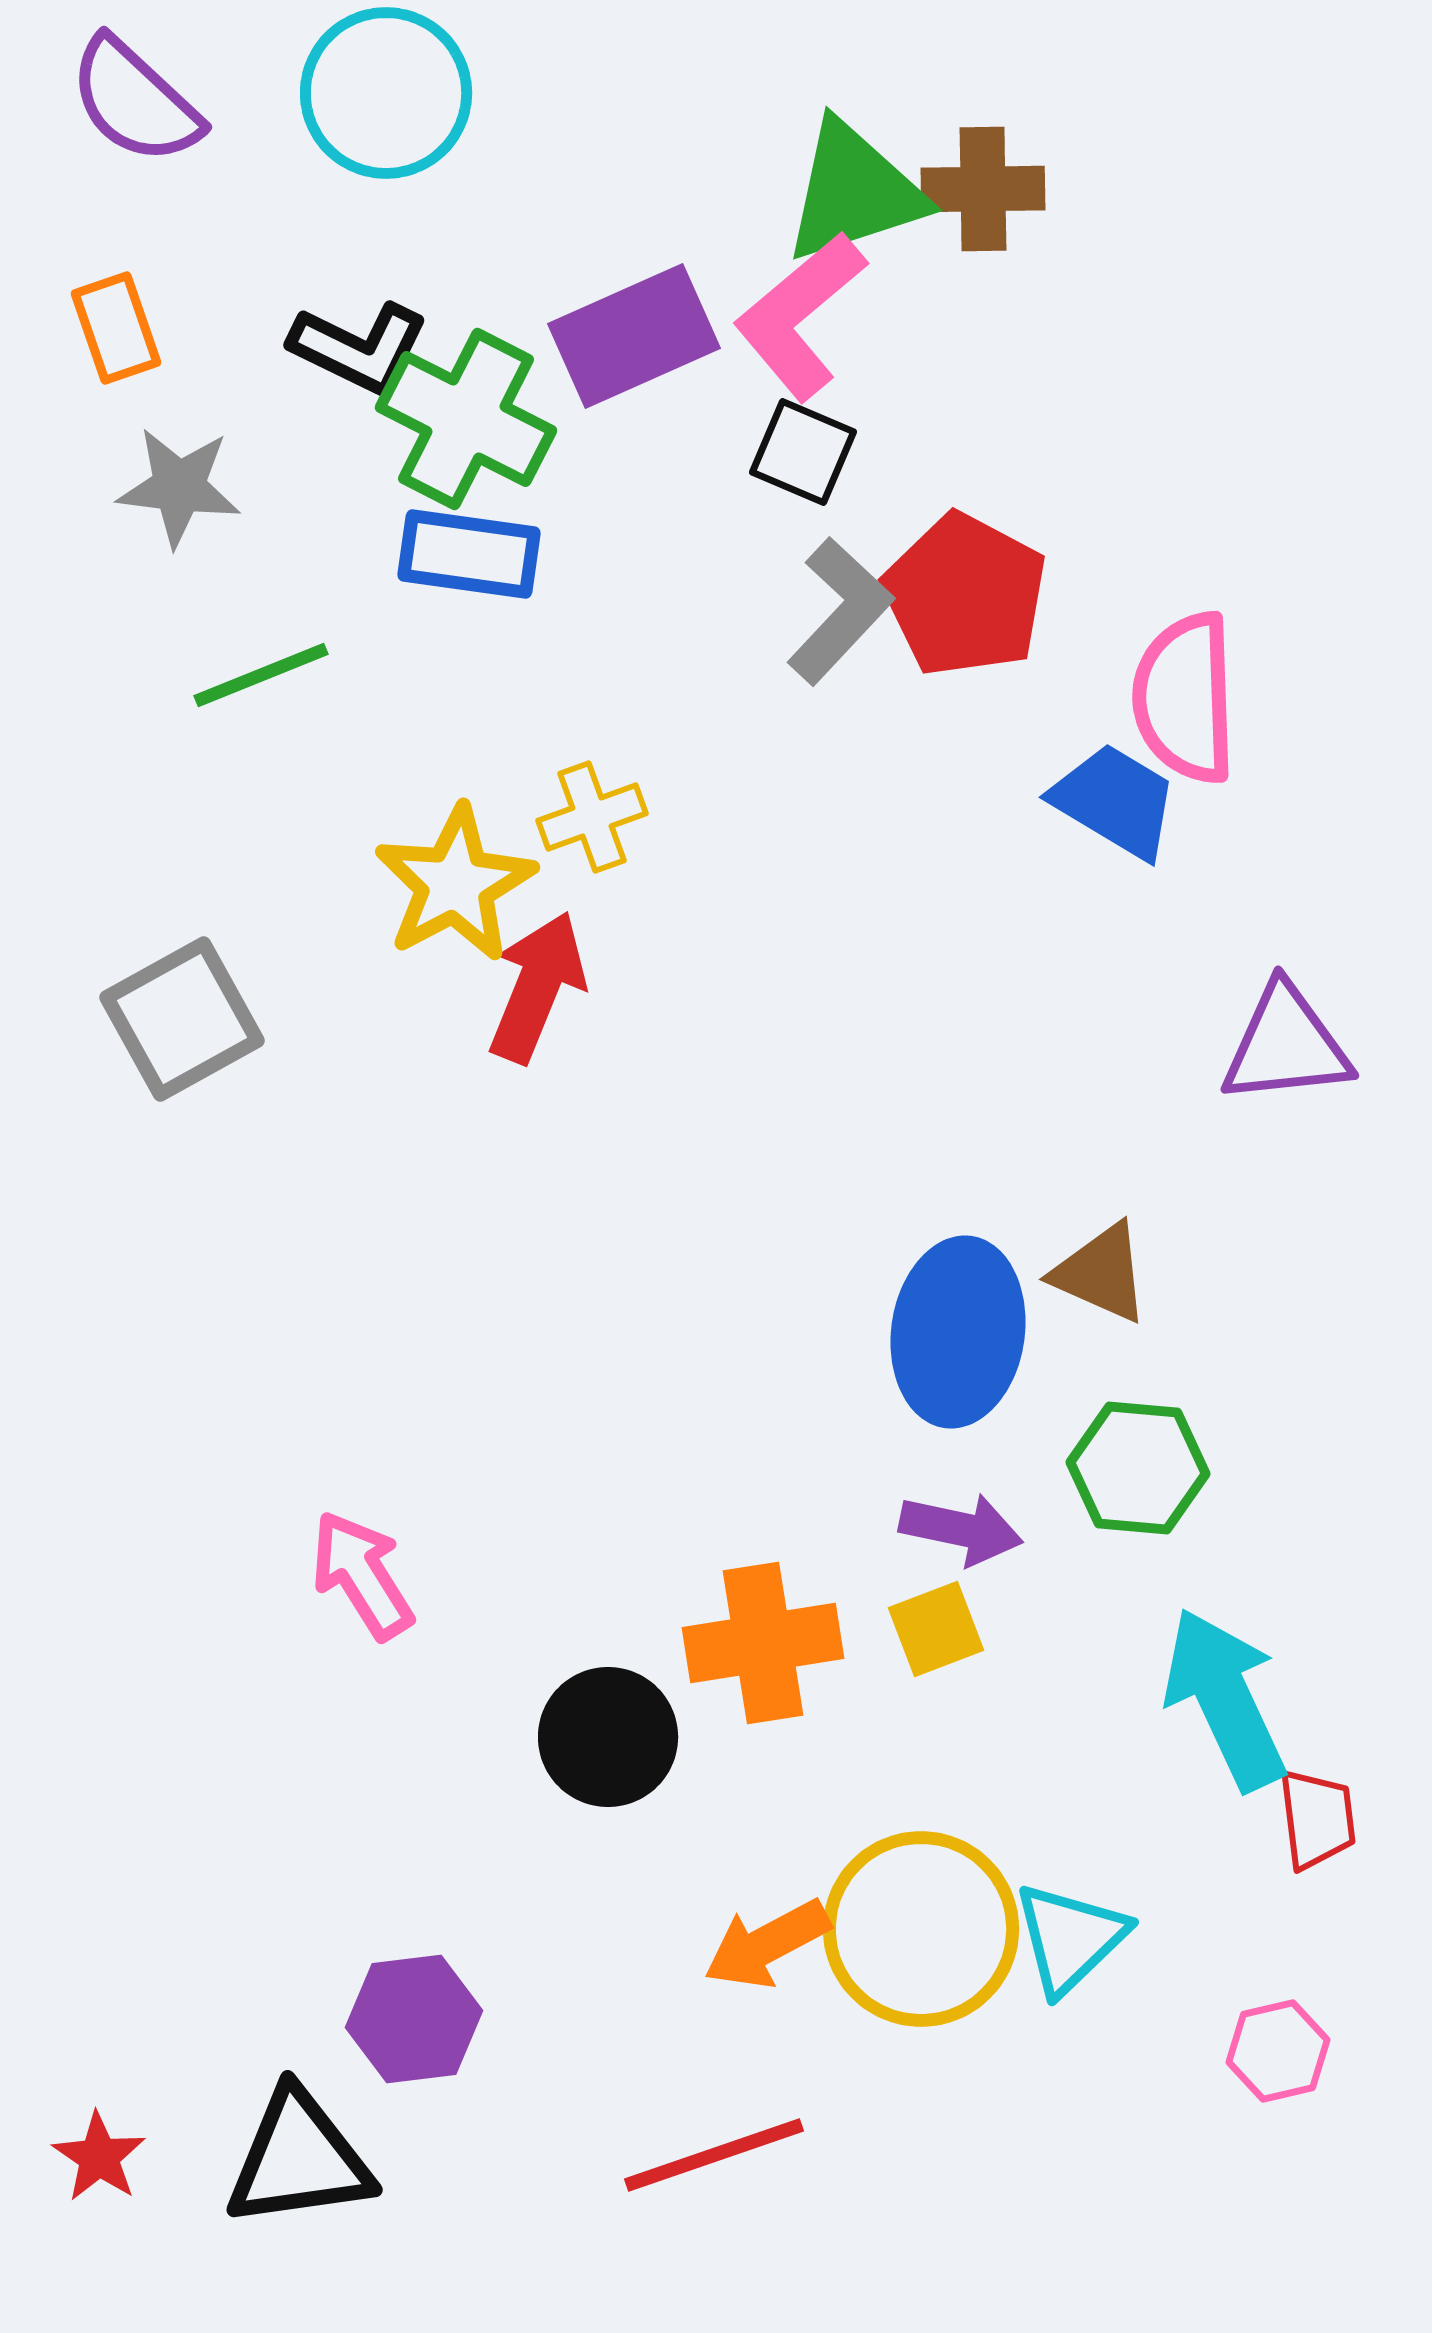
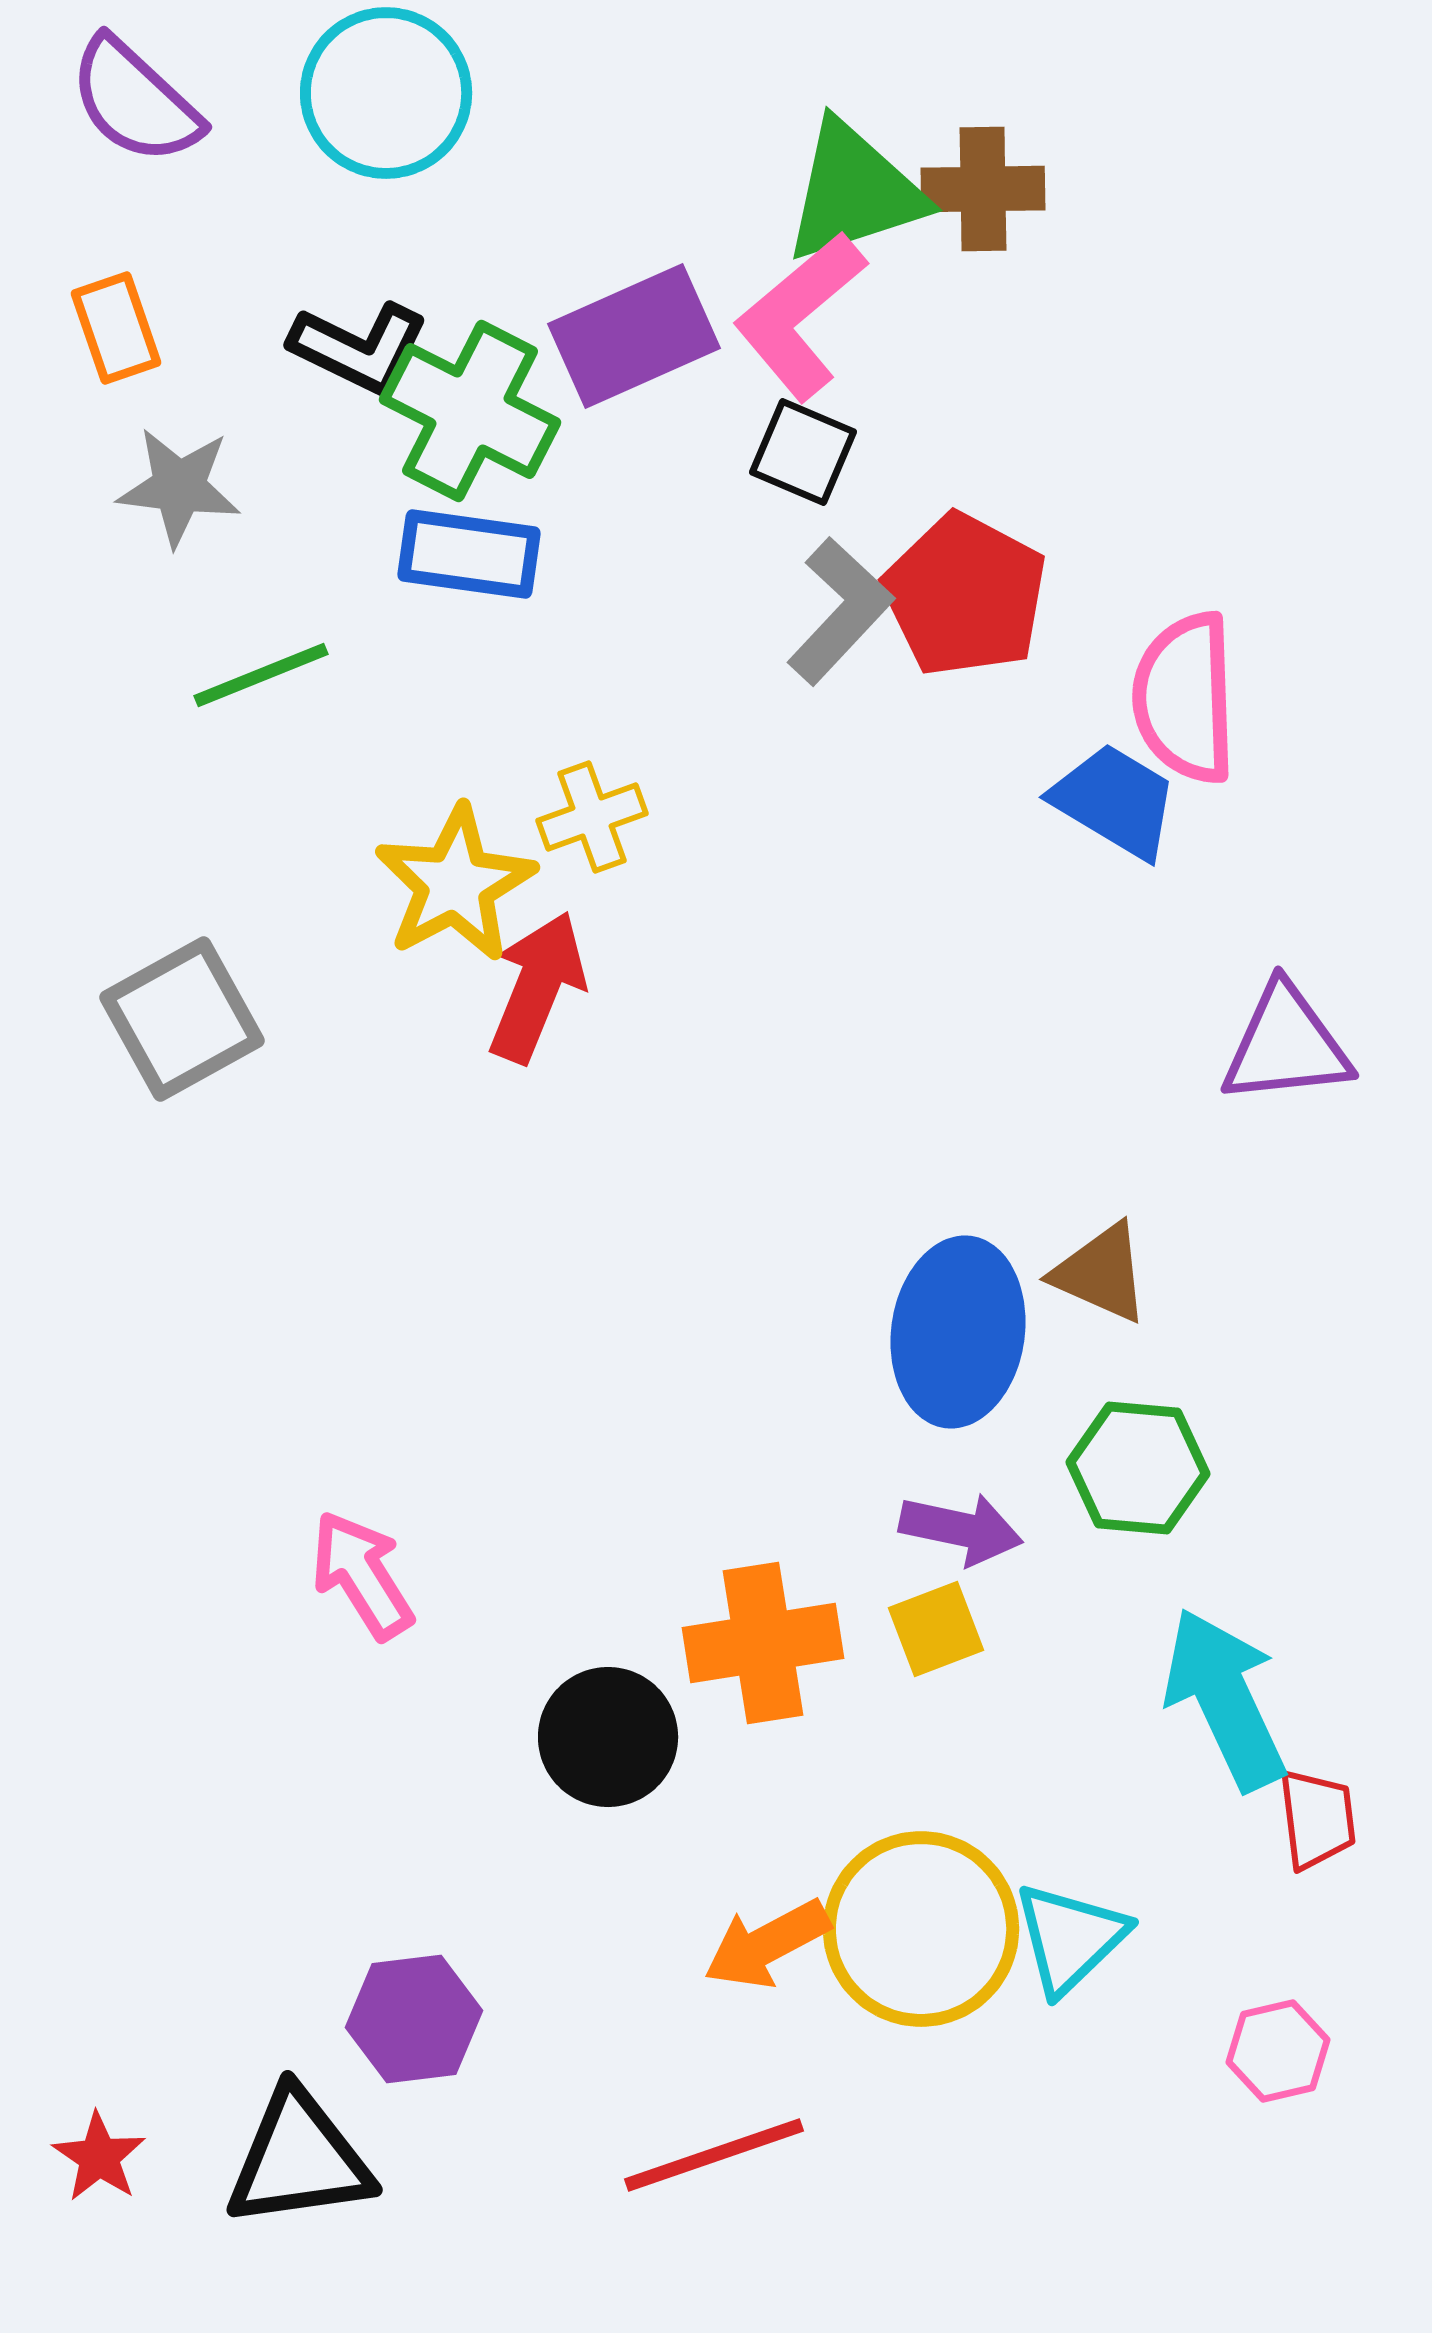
green cross: moved 4 px right, 8 px up
